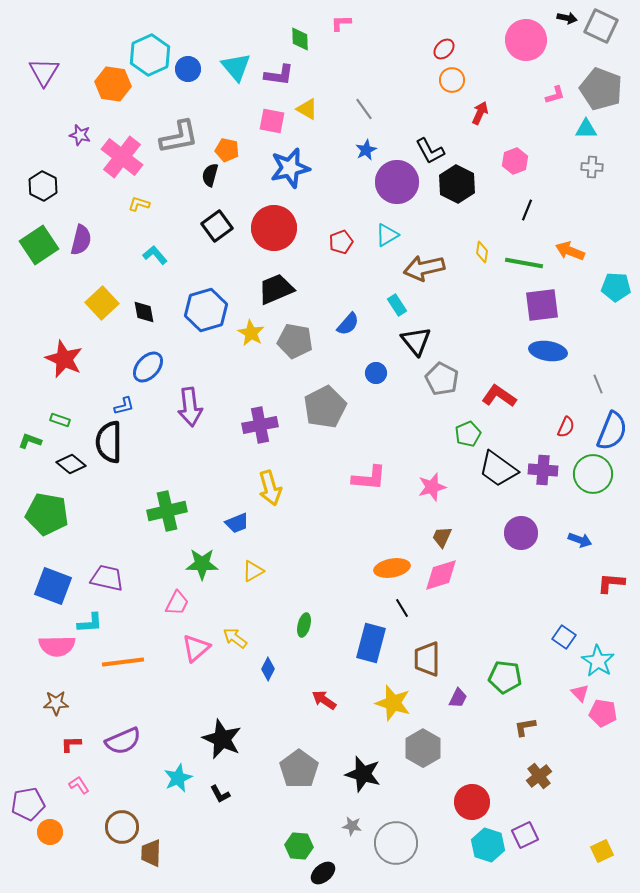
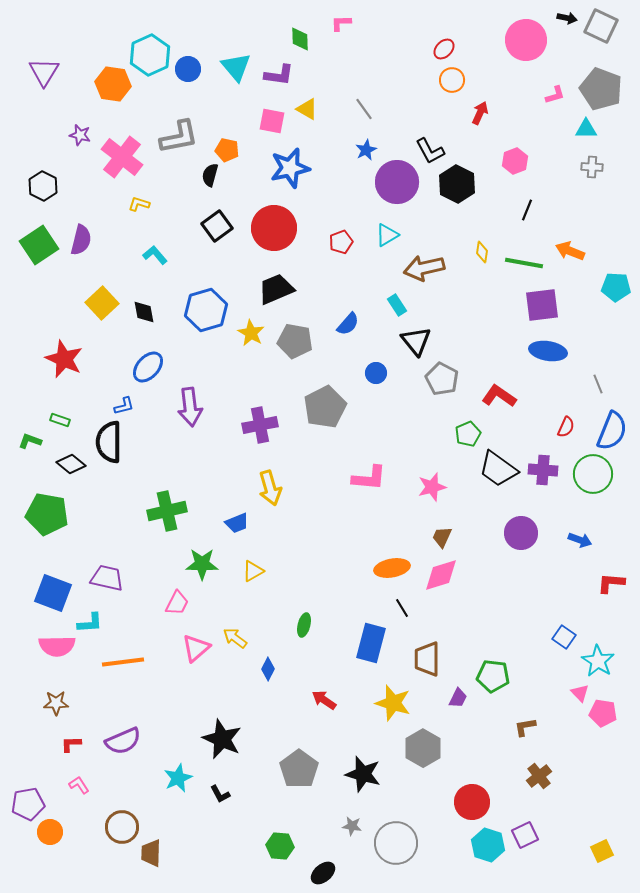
blue square at (53, 586): moved 7 px down
green pentagon at (505, 677): moved 12 px left, 1 px up
green hexagon at (299, 846): moved 19 px left
